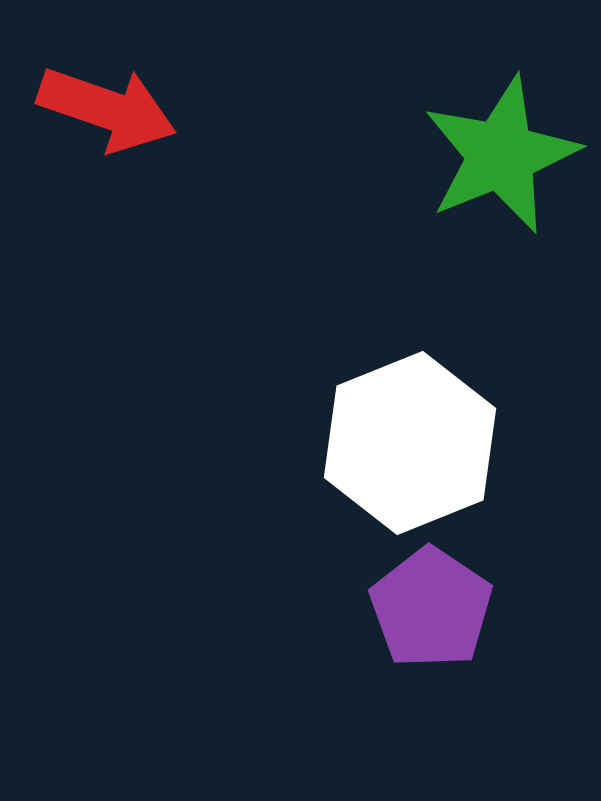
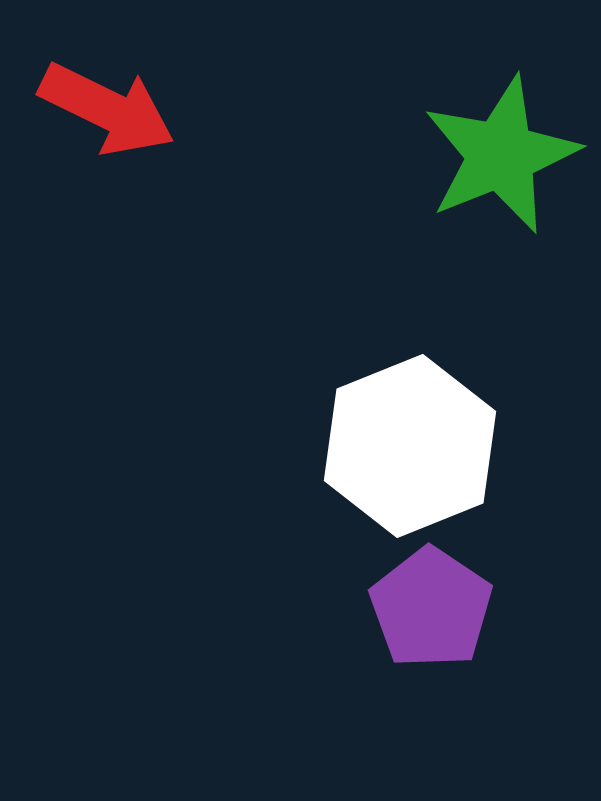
red arrow: rotated 7 degrees clockwise
white hexagon: moved 3 px down
